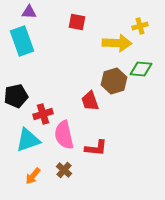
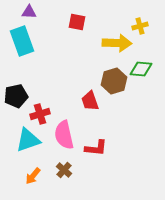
red cross: moved 3 px left
